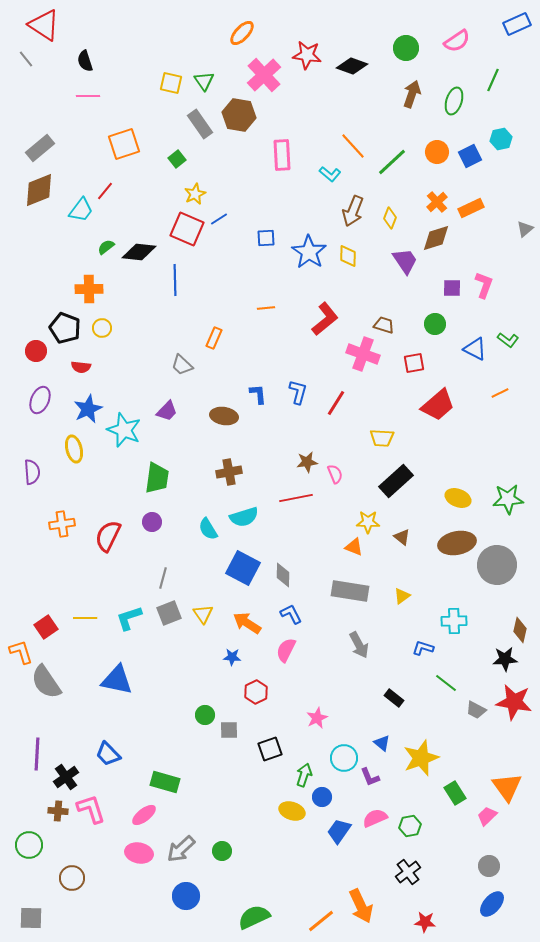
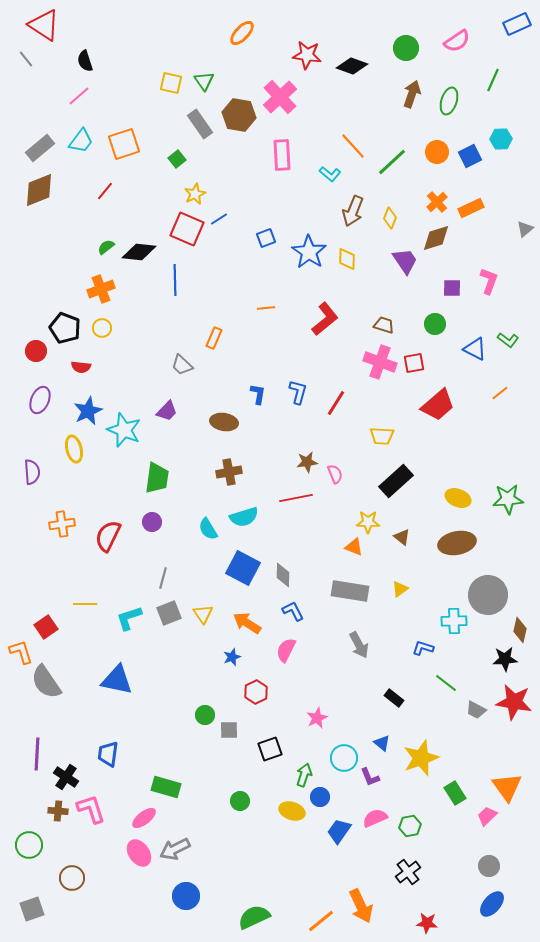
pink cross at (264, 75): moved 16 px right, 22 px down
pink line at (88, 96): moved 9 px left; rotated 40 degrees counterclockwise
green ellipse at (454, 101): moved 5 px left
cyan hexagon at (501, 139): rotated 10 degrees clockwise
cyan trapezoid at (81, 210): moved 69 px up
blue square at (266, 238): rotated 18 degrees counterclockwise
yellow diamond at (348, 256): moved 1 px left, 3 px down
pink L-shape at (484, 285): moved 5 px right, 4 px up
orange cross at (89, 289): moved 12 px right; rotated 20 degrees counterclockwise
pink cross at (363, 354): moved 17 px right, 8 px down
orange line at (500, 393): rotated 12 degrees counterclockwise
blue L-shape at (258, 394): rotated 15 degrees clockwise
blue star at (88, 409): moved 2 px down
brown ellipse at (224, 416): moved 6 px down
yellow trapezoid at (382, 438): moved 2 px up
gray circle at (497, 565): moved 9 px left, 30 px down
yellow triangle at (402, 596): moved 2 px left, 7 px up
blue L-shape at (291, 614): moved 2 px right, 3 px up
yellow line at (85, 618): moved 14 px up
blue star at (232, 657): rotated 24 degrees counterclockwise
blue trapezoid at (108, 754): rotated 52 degrees clockwise
black cross at (66, 777): rotated 20 degrees counterclockwise
green rectangle at (165, 782): moved 1 px right, 5 px down
blue circle at (322, 797): moved 2 px left
pink ellipse at (144, 815): moved 3 px down
gray arrow at (181, 849): moved 6 px left; rotated 16 degrees clockwise
green circle at (222, 851): moved 18 px right, 50 px up
pink ellipse at (139, 853): rotated 44 degrees clockwise
gray square at (31, 918): moved 1 px right, 9 px up; rotated 20 degrees counterclockwise
red star at (425, 922): moved 2 px right, 1 px down
